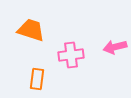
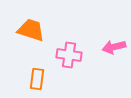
pink arrow: moved 1 px left
pink cross: moved 2 px left; rotated 15 degrees clockwise
